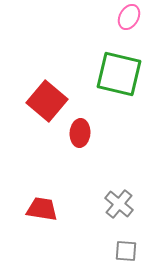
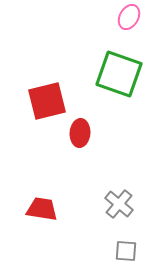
green square: rotated 6 degrees clockwise
red square: rotated 36 degrees clockwise
